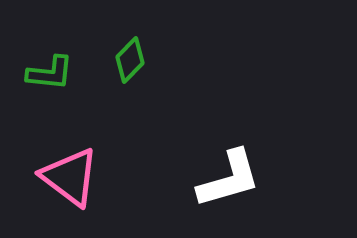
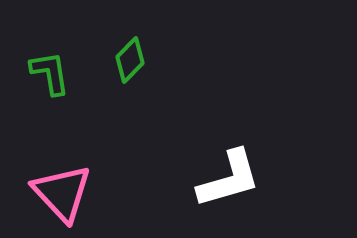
green L-shape: rotated 105 degrees counterclockwise
pink triangle: moved 8 px left, 16 px down; rotated 10 degrees clockwise
